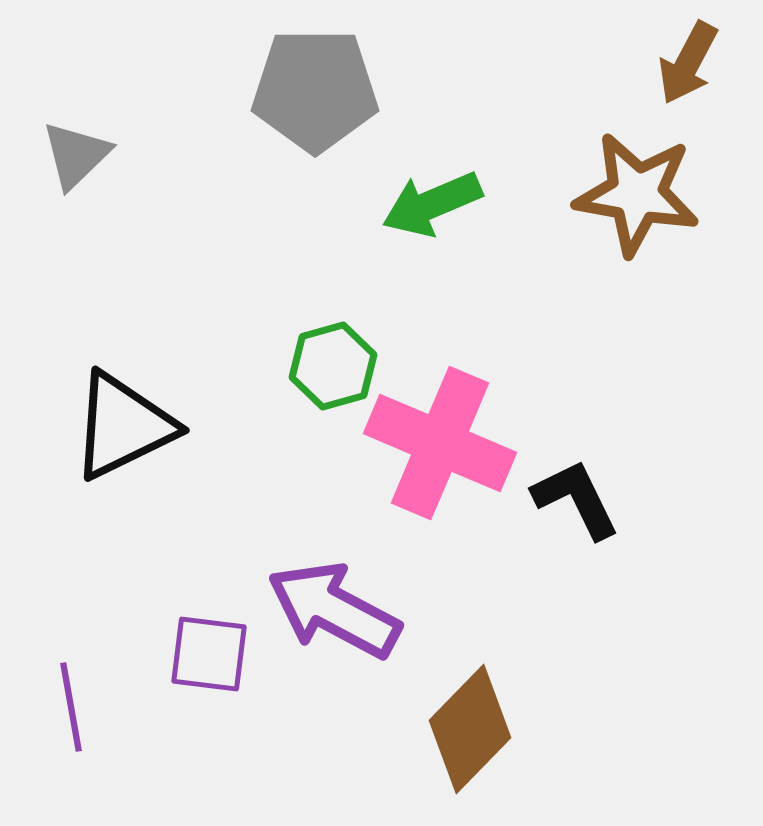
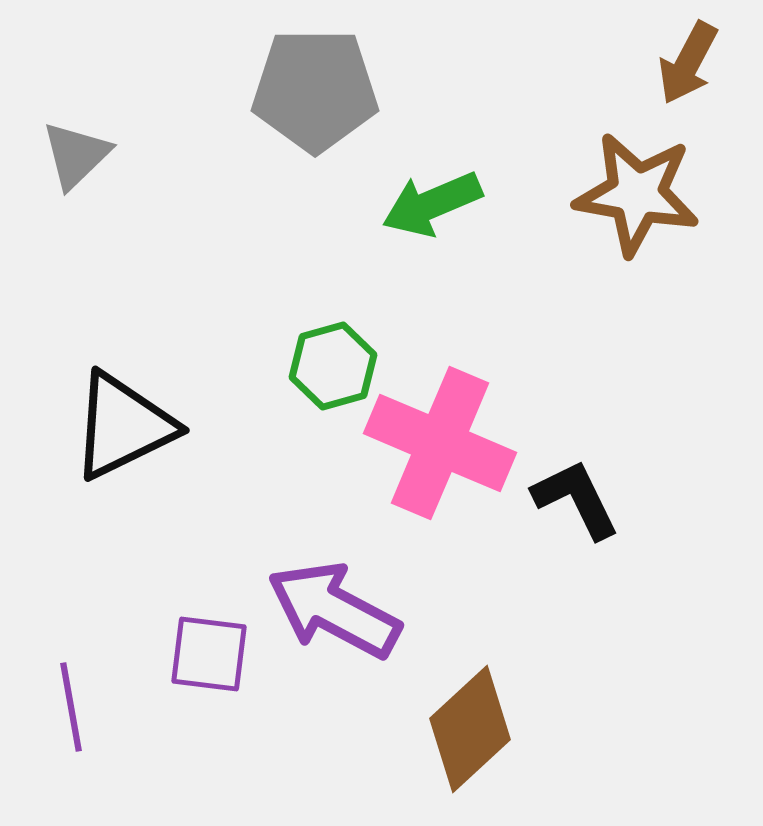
brown diamond: rotated 3 degrees clockwise
